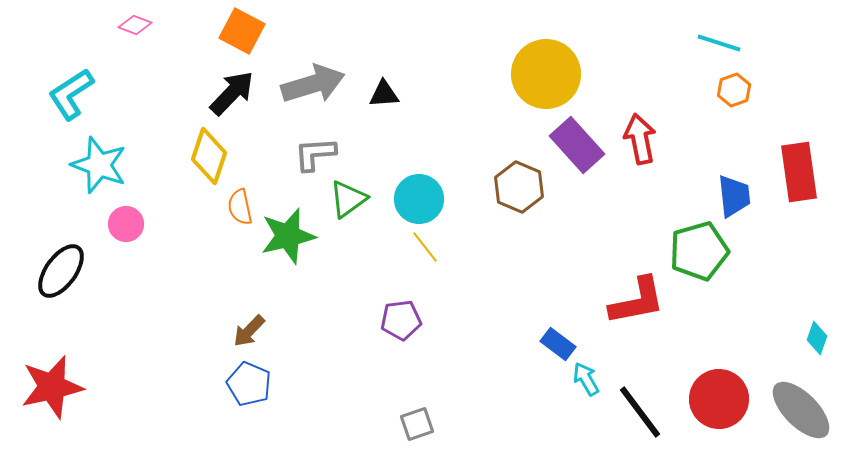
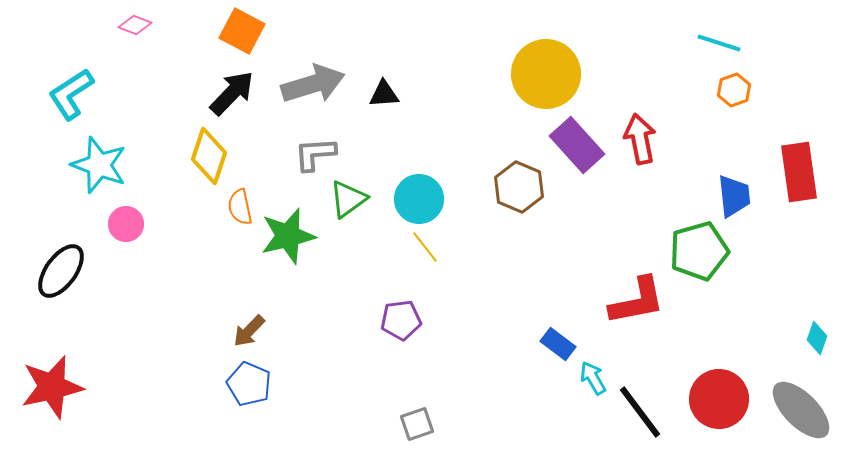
cyan arrow: moved 7 px right, 1 px up
